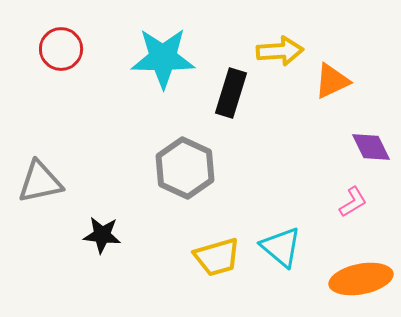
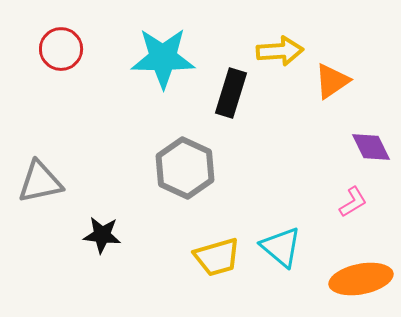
orange triangle: rotated 9 degrees counterclockwise
